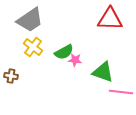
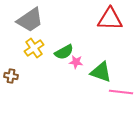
yellow cross: moved 1 px right, 1 px down; rotated 18 degrees clockwise
pink star: moved 1 px right, 2 px down
green triangle: moved 2 px left
